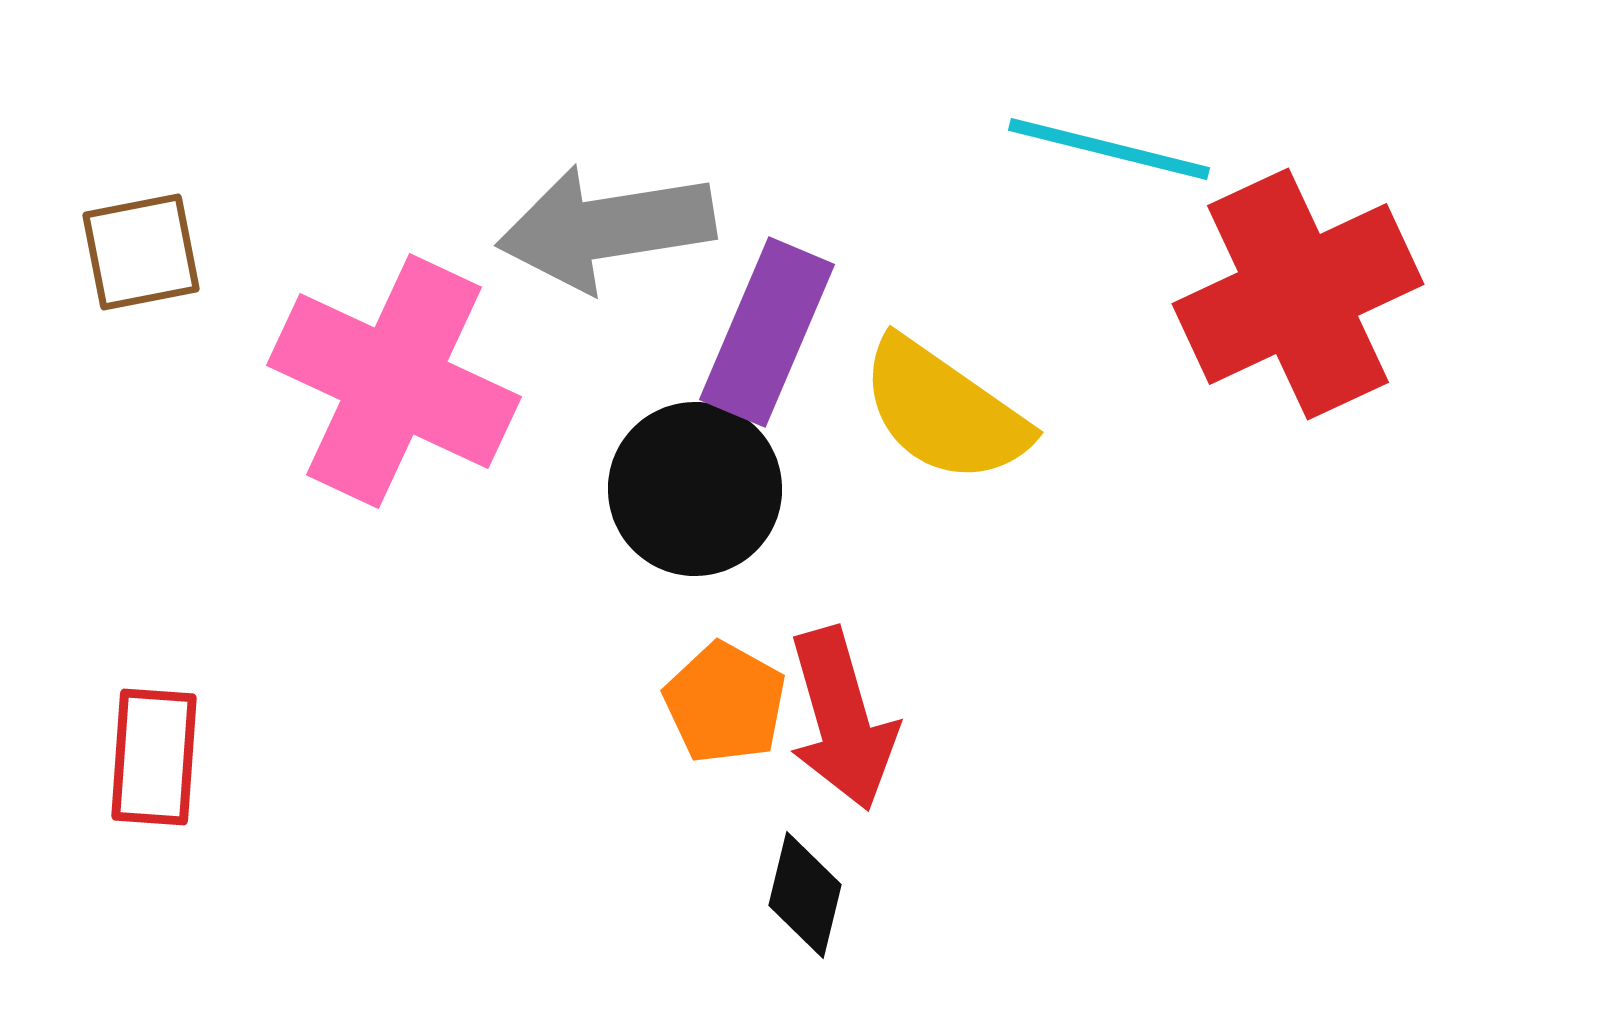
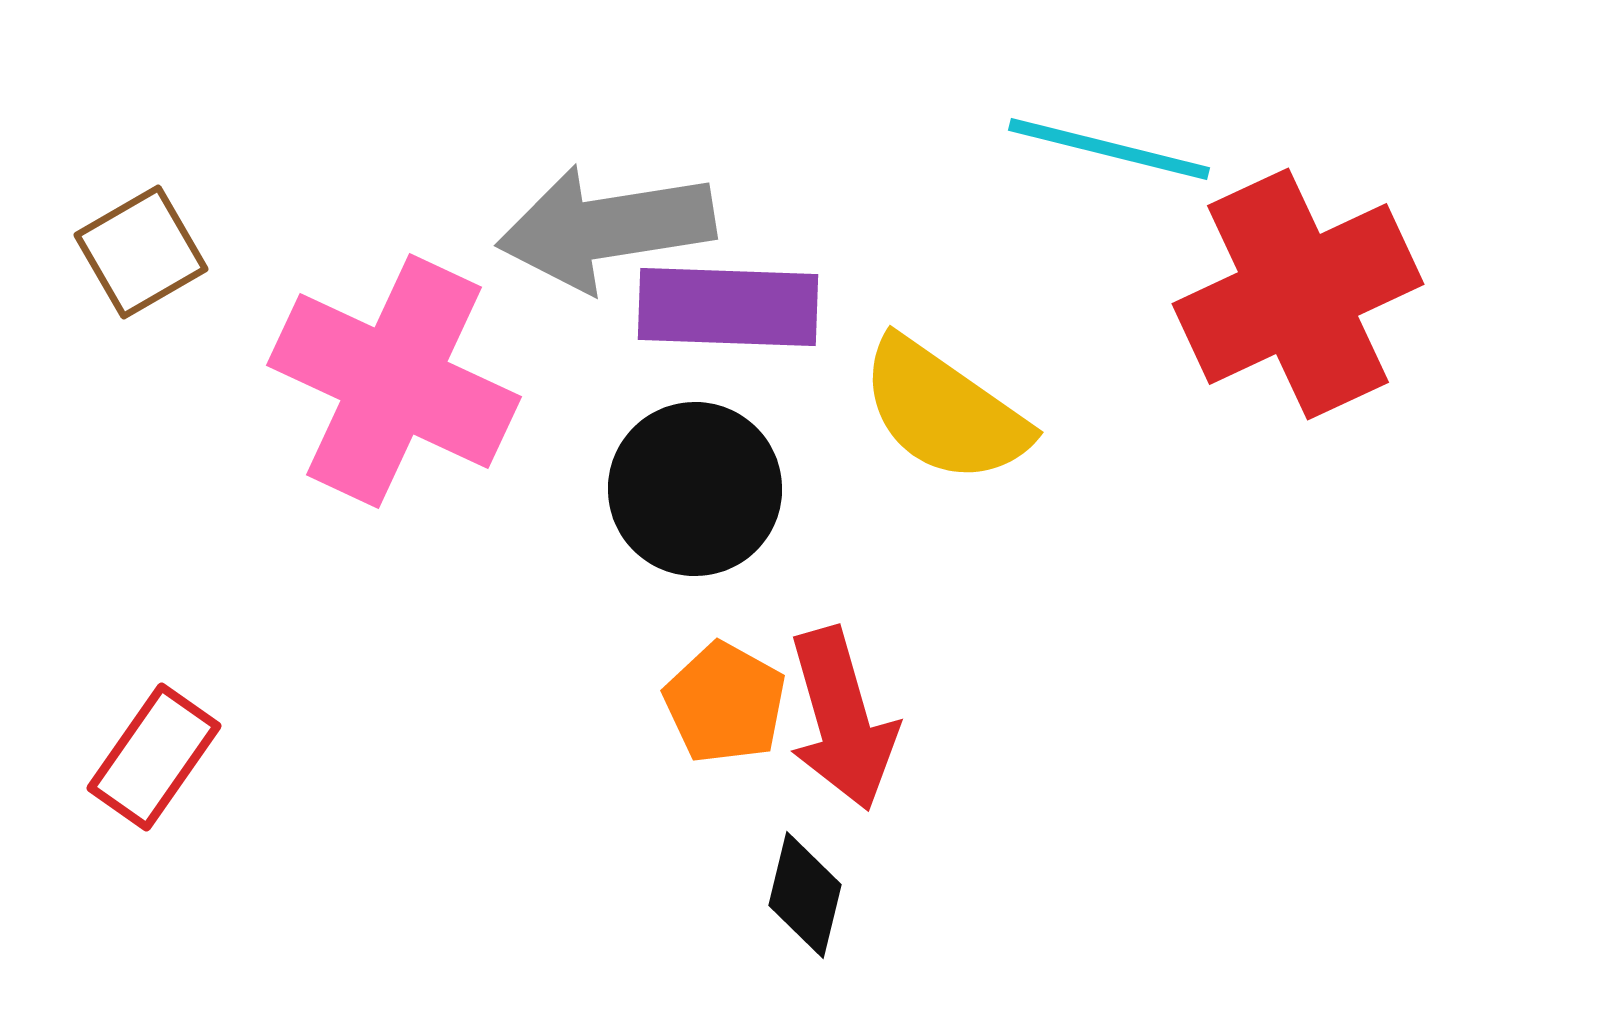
brown square: rotated 19 degrees counterclockwise
purple rectangle: moved 39 px left, 25 px up; rotated 69 degrees clockwise
red rectangle: rotated 31 degrees clockwise
